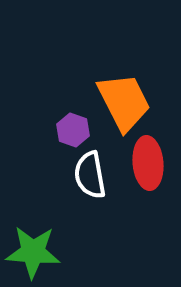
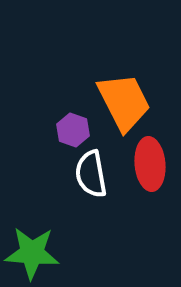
red ellipse: moved 2 px right, 1 px down
white semicircle: moved 1 px right, 1 px up
green star: moved 1 px left, 1 px down
